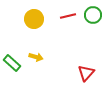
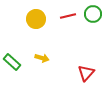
green circle: moved 1 px up
yellow circle: moved 2 px right
yellow arrow: moved 6 px right, 1 px down
green rectangle: moved 1 px up
